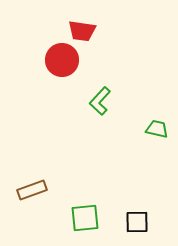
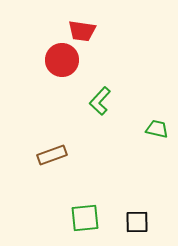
brown rectangle: moved 20 px right, 35 px up
